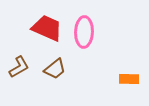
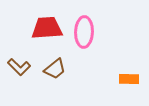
red trapezoid: rotated 28 degrees counterclockwise
brown L-shape: rotated 75 degrees clockwise
